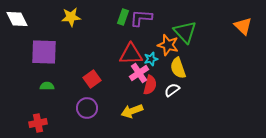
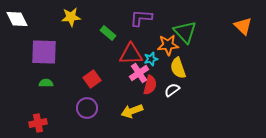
green rectangle: moved 15 px left, 16 px down; rotated 70 degrees counterclockwise
orange star: rotated 20 degrees counterclockwise
green semicircle: moved 1 px left, 3 px up
